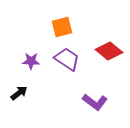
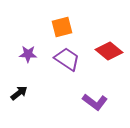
purple star: moved 3 px left, 7 px up
